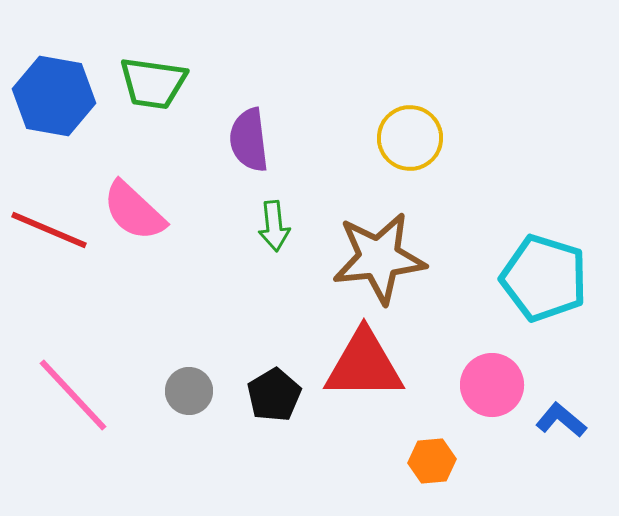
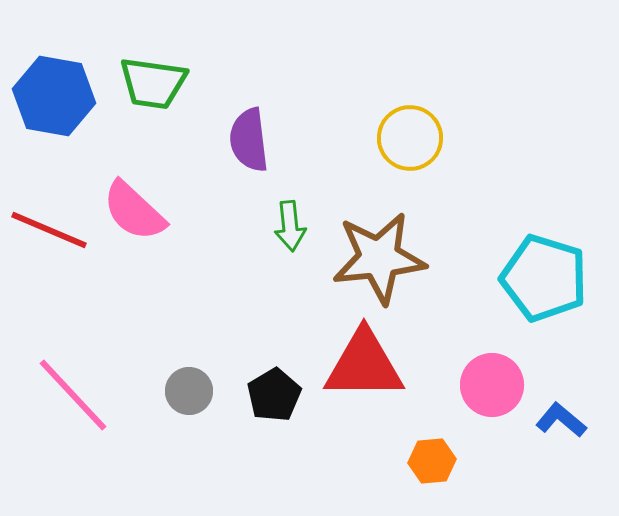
green arrow: moved 16 px right
